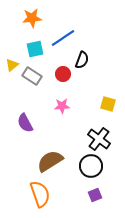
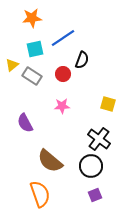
brown semicircle: rotated 108 degrees counterclockwise
